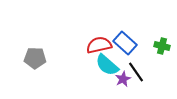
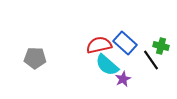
green cross: moved 1 px left
black line: moved 15 px right, 12 px up
